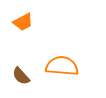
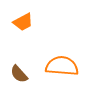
brown semicircle: moved 2 px left, 2 px up
